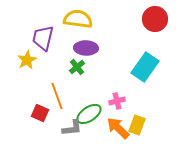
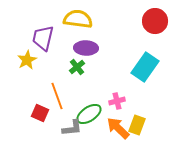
red circle: moved 2 px down
